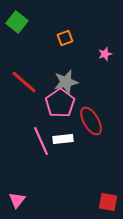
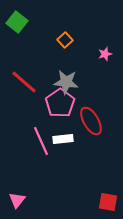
orange square: moved 2 px down; rotated 21 degrees counterclockwise
gray star: rotated 20 degrees clockwise
